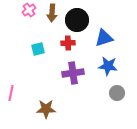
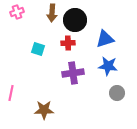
pink cross: moved 12 px left, 2 px down; rotated 16 degrees clockwise
black circle: moved 2 px left
blue triangle: moved 1 px right, 1 px down
cyan square: rotated 32 degrees clockwise
brown star: moved 2 px left, 1 px down
